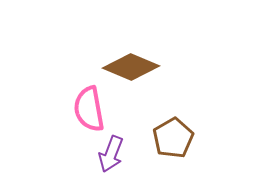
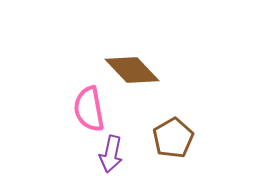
brown diamond: moved 1 px right, 3 px down; rotated 24 degrees clockwise
purple arrow: rotated 9 degrees counterclockwise
